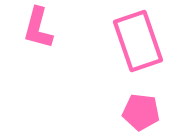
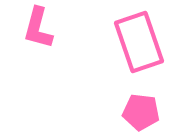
pink rectangle: moved 1 px right, 1 px down
